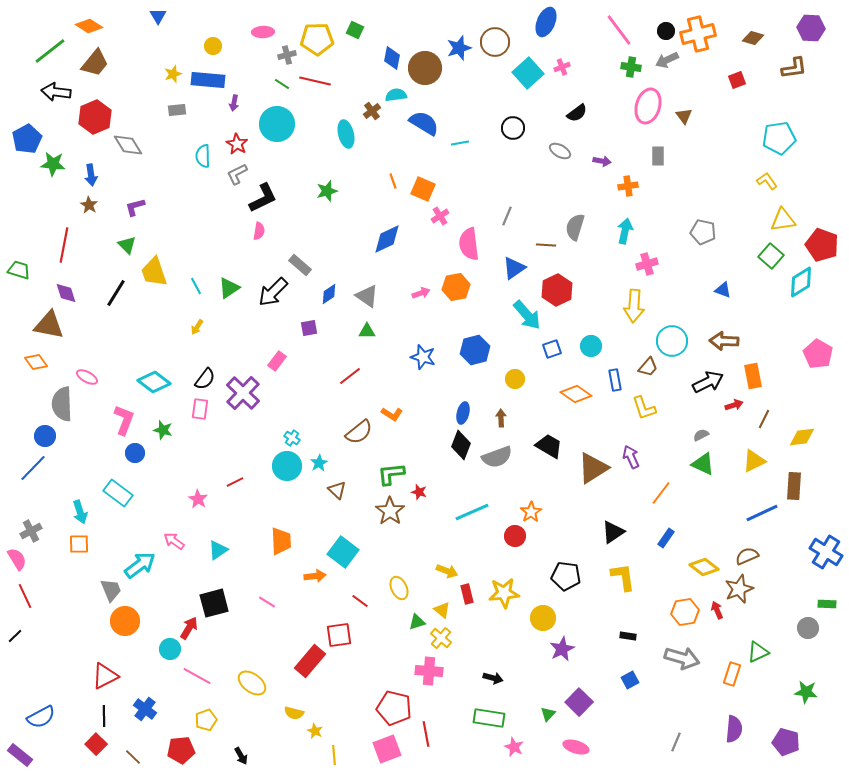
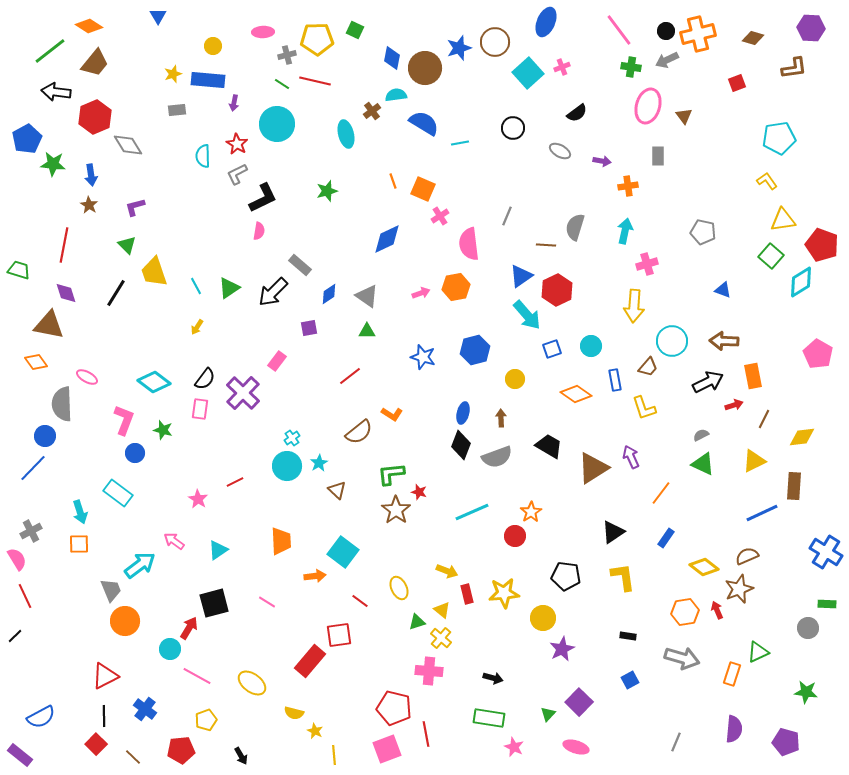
red square at (737, 80): moved 3 px down
blue triangle at (514, 268): moved 7 px right, 8 px down
cyan cross at (292, 438): rotated 21 degrees clockwise
brown star at (390, 511): moved 6 px right, 1 px up
